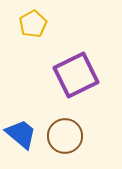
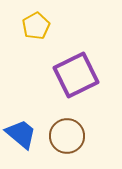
yellow pentagon: moved 3 px right, 2 px down
brown circle: moved 2 px right
